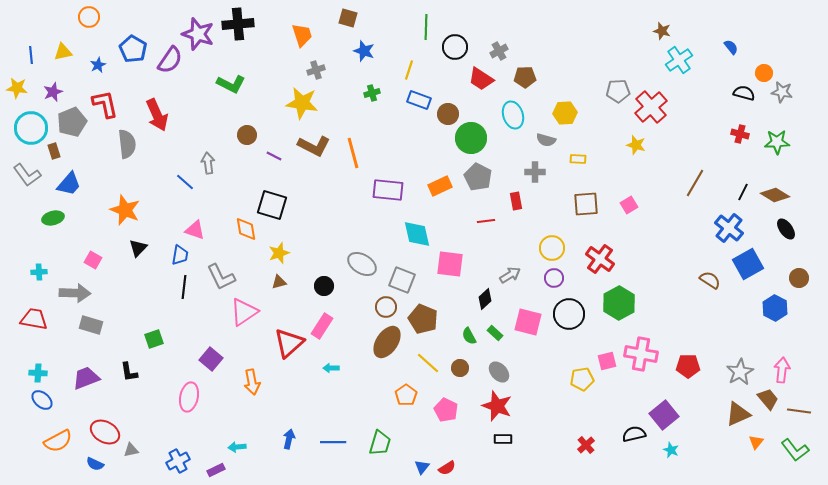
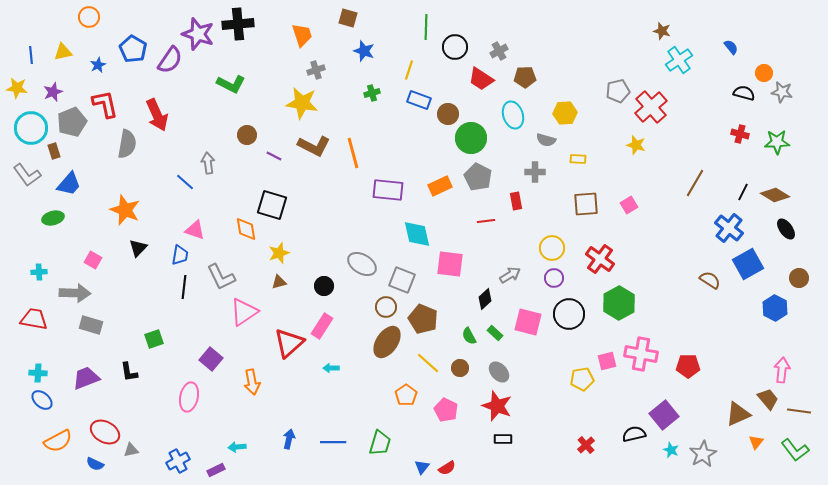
gray pentagon at (618, 91): rotated 10 degrees counterclockwise
gray semicircle at (127, 144): rotated 16 degrees clockwise
gray star at (740, 372): moved 37 px left, 82 px down
